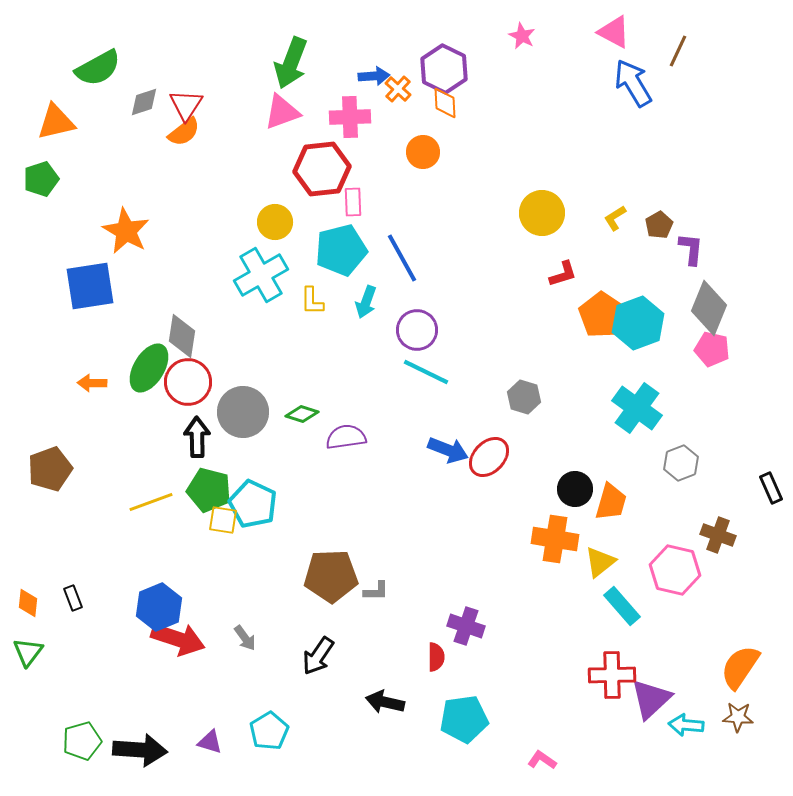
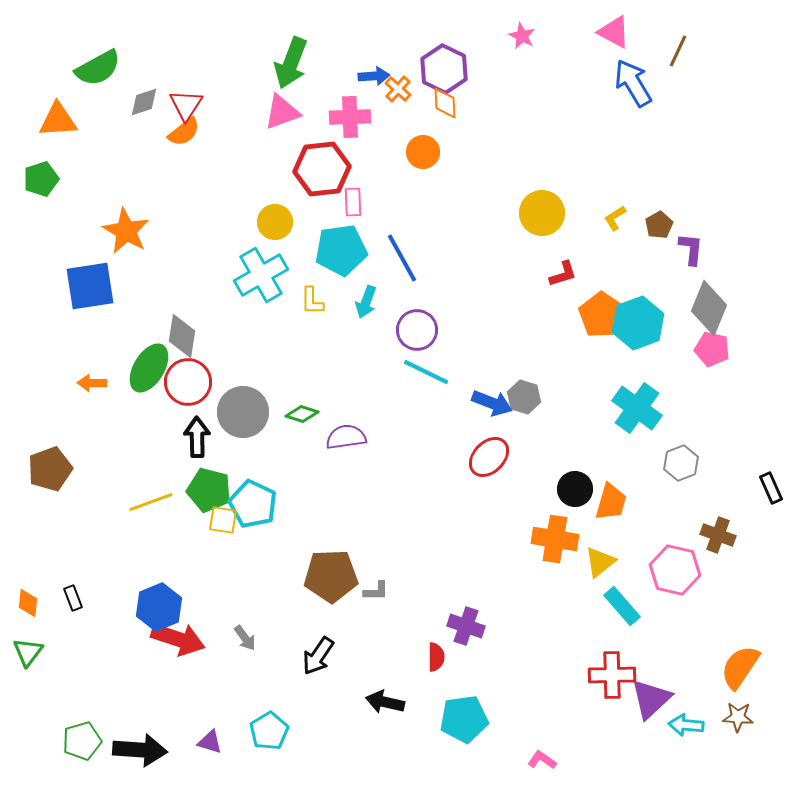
orange triangle at (56, 122): moved 2 px right, 2 px up; rotated 9 degrees clockwise
cyan pentagon at (341, 250): rotated 6 degrees clockwise
blue arrow at (448, 450): moved 44 px right, 47 px up
